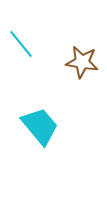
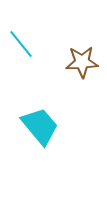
brown star: rotated 12 degrees counterclockwise
